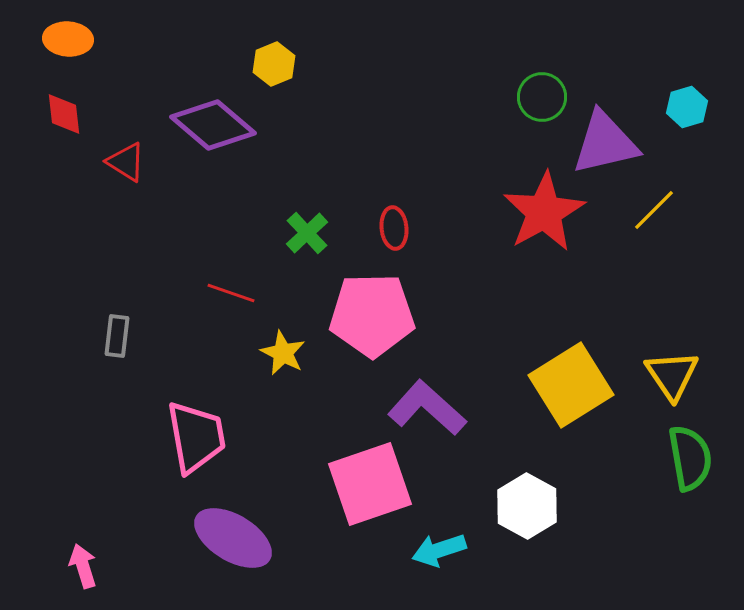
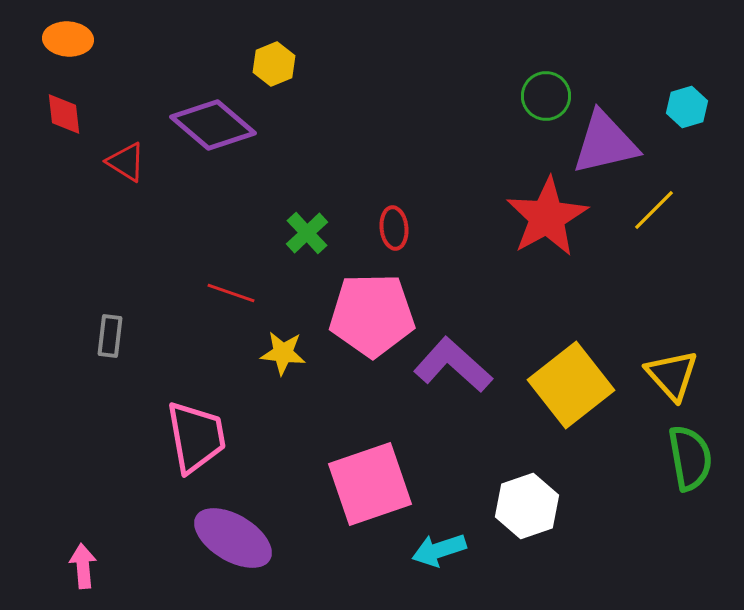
green circle: moved 4 px right, 1 px up
red star: moved 3 px right, 5 px down
gray rectangle: moved 7 px left
yellow star: rotated 21 degrees counterclockwise
yellow triangle: rotated 8 degrees counterclockwise
yellow square: rotated 6 degrees counterclockwise
purple L-shape: moved 26 px right, 43 px up
white hexagon: rotated 12 degrees clockwise
pink arrow: rotated 12 degrees clockwise
